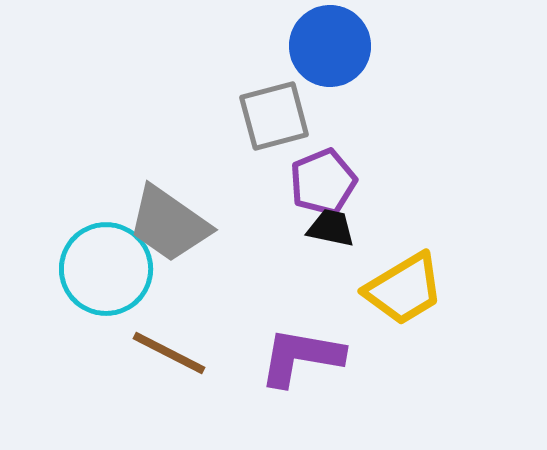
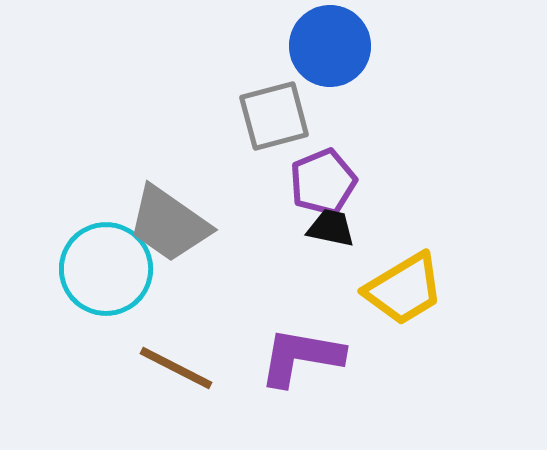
brown line: moved 7 px right, 15 px down
